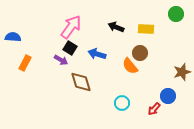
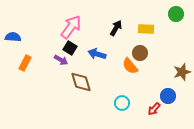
black arrow: moved 1 px down; rotated 98 degrees clockwise
